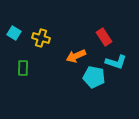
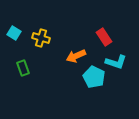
green rectangle: rotated 21 degrees counterclockwise
cyan pentagon: rotated 15 degrees clockwise
